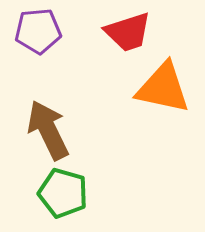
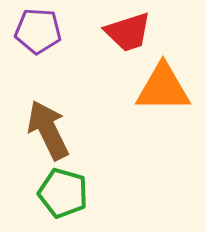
purple pentagon: rotated 9 degrees clockwise
orange triangle: rotated 12 degrees counterclockwise
